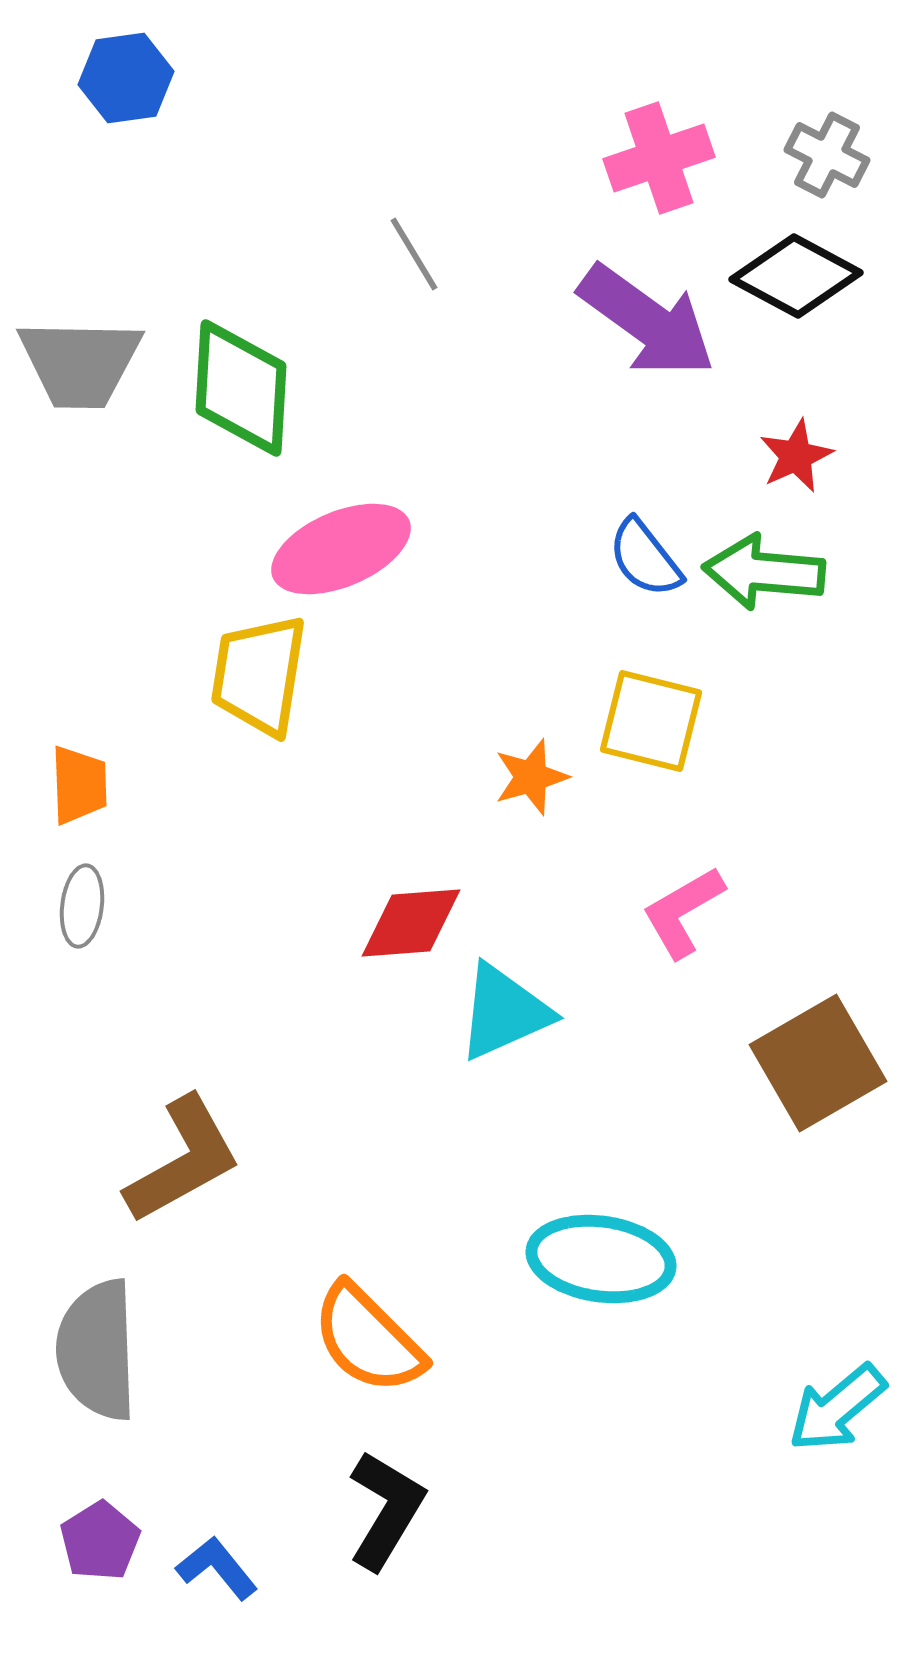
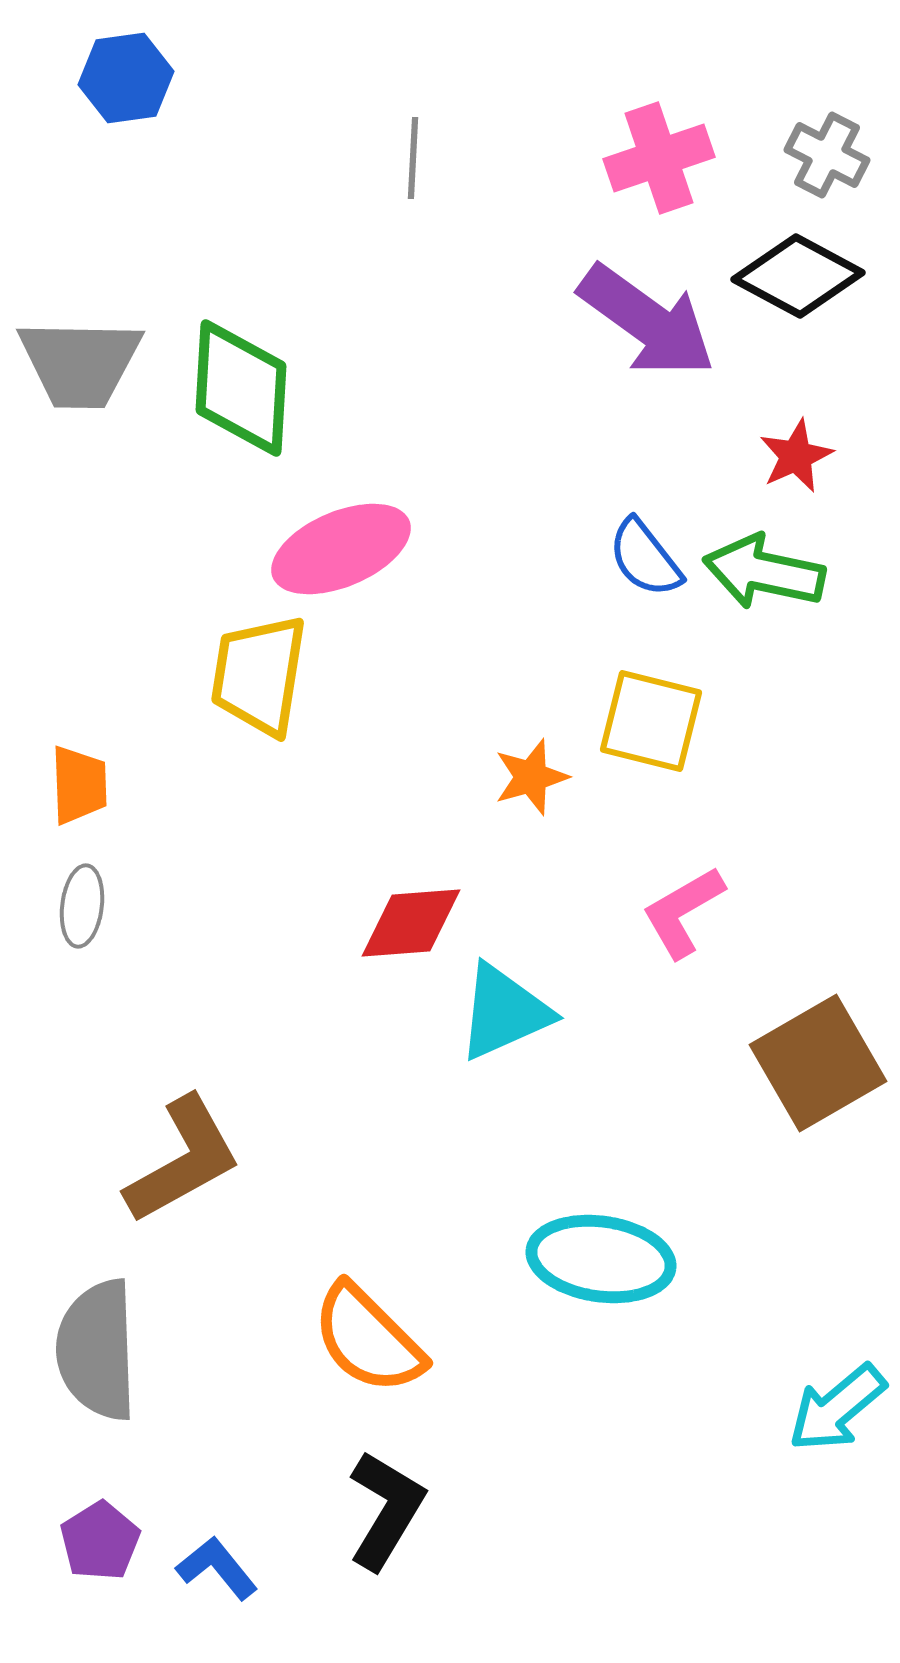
gray line: moved 1 px left, 96 px up; rotated 34 degrees clockwise
black diamond: moved 2 px right
green arrow: rotated 7 degrees clockwise
